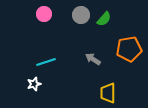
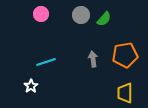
pink circle: moved 3 px left
orange pentagon: moved 4 px left, 6 px down
gray arrow: rotated 49 degrees clockwise
white star: moved 3 px left, 2 px down; rotated 16 degrees counterclockwise
yellow trapezoid: moved 17 px right
